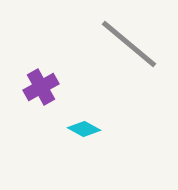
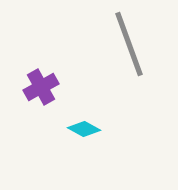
gray line: rotated 30 degrees clockwise
